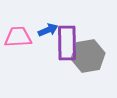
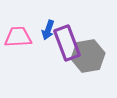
blue arrow: rotated 132 degrees clockwise
purple rectangle: rotated 20 degrees counterclockwise
